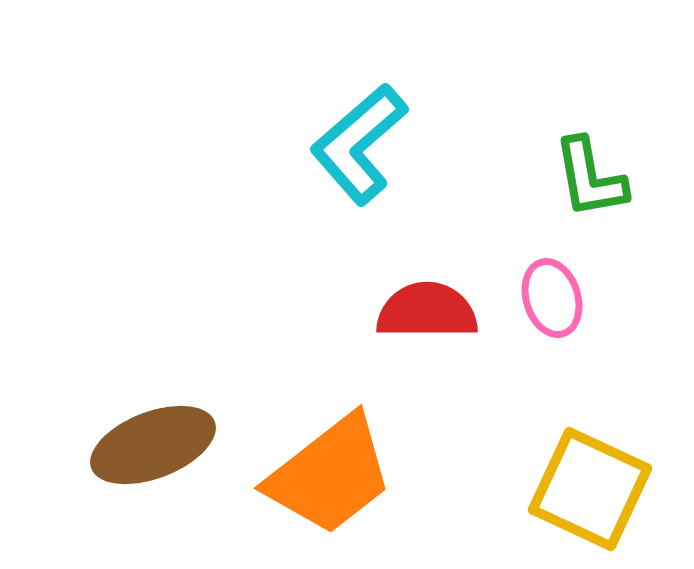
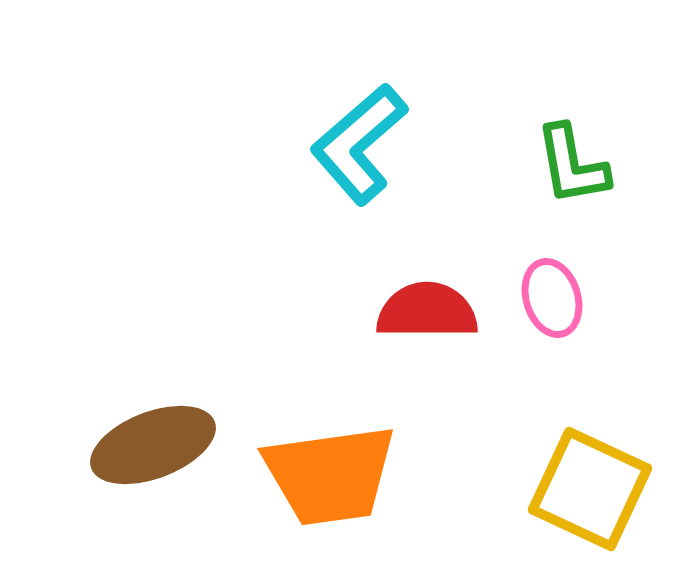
green L-shape: moved 18 px left, 13 px up
orange trapezoid: rotated 30 degrees clockwise
